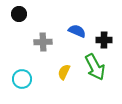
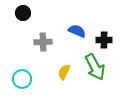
black circle: moved 4 px right, 1 px up
